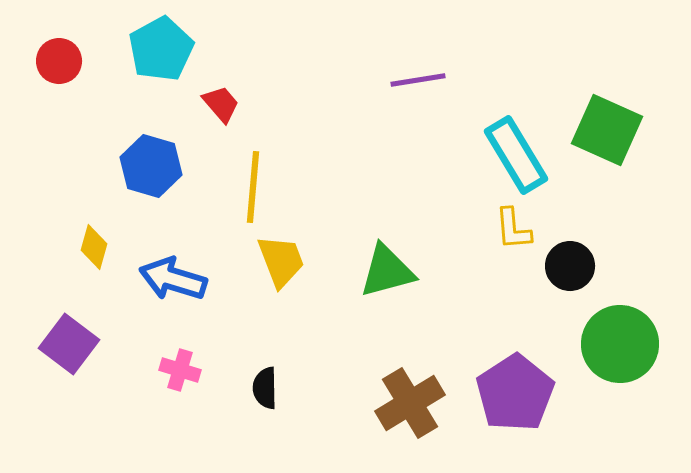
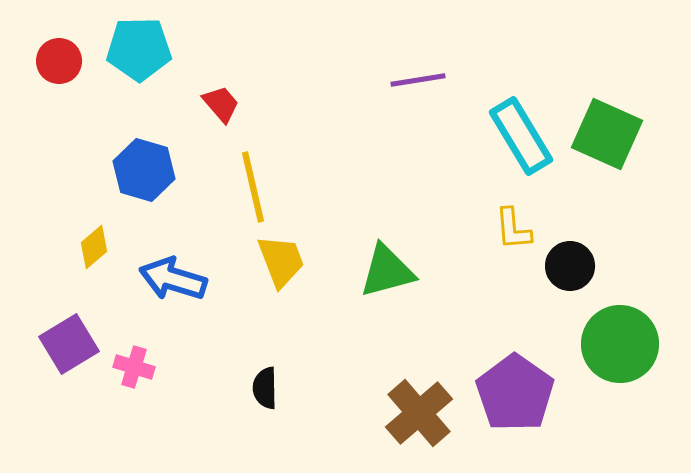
cyan pentagon: moved 22 px left; rotated 28 degrees clockwise
green square: moved 4 px down
cyan rectangle: moved 5 px right, 19 px up
blue hexagon: moved 7 px left, 4 px down
yellow line: rotated 18 degrees counterclockwise
yellow diamond: rotated 33 degrees clockwise
purple square: rotated 22 degrees clockwise
pink cross: moved 46 px left, 3 px up
purple pentagon: rotated 4 degrees counterclockwise
brown cross: moved 9 px right, 10 px down; rotated 10 degrees counterclockwise
